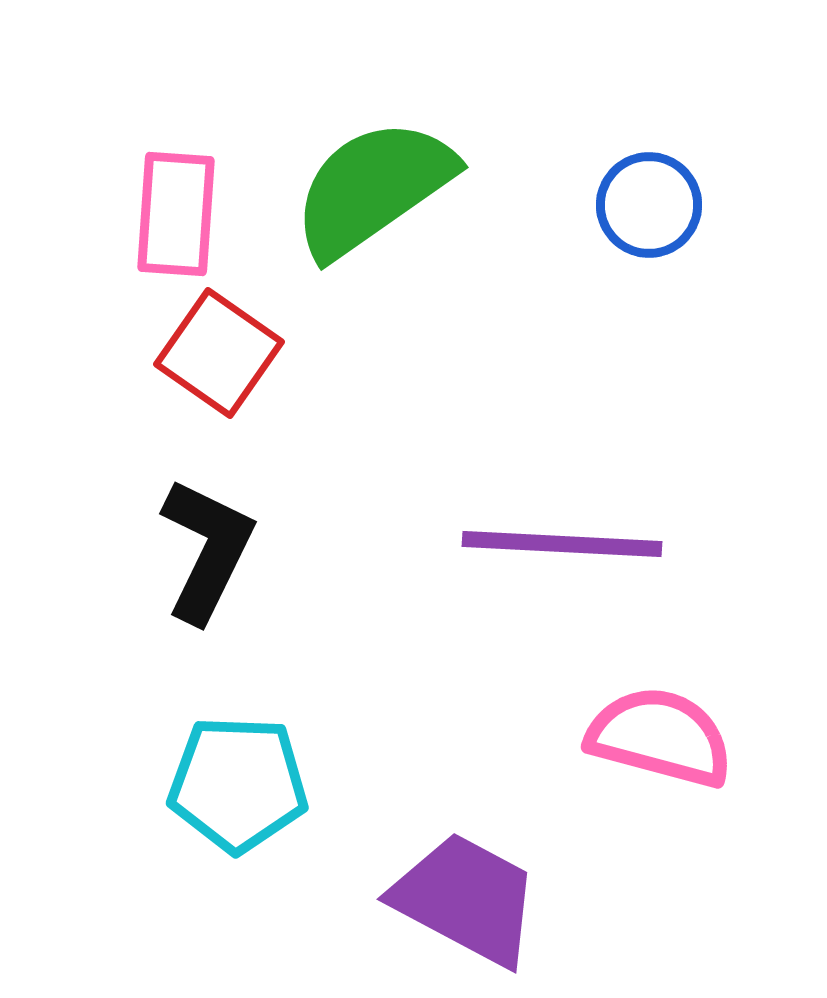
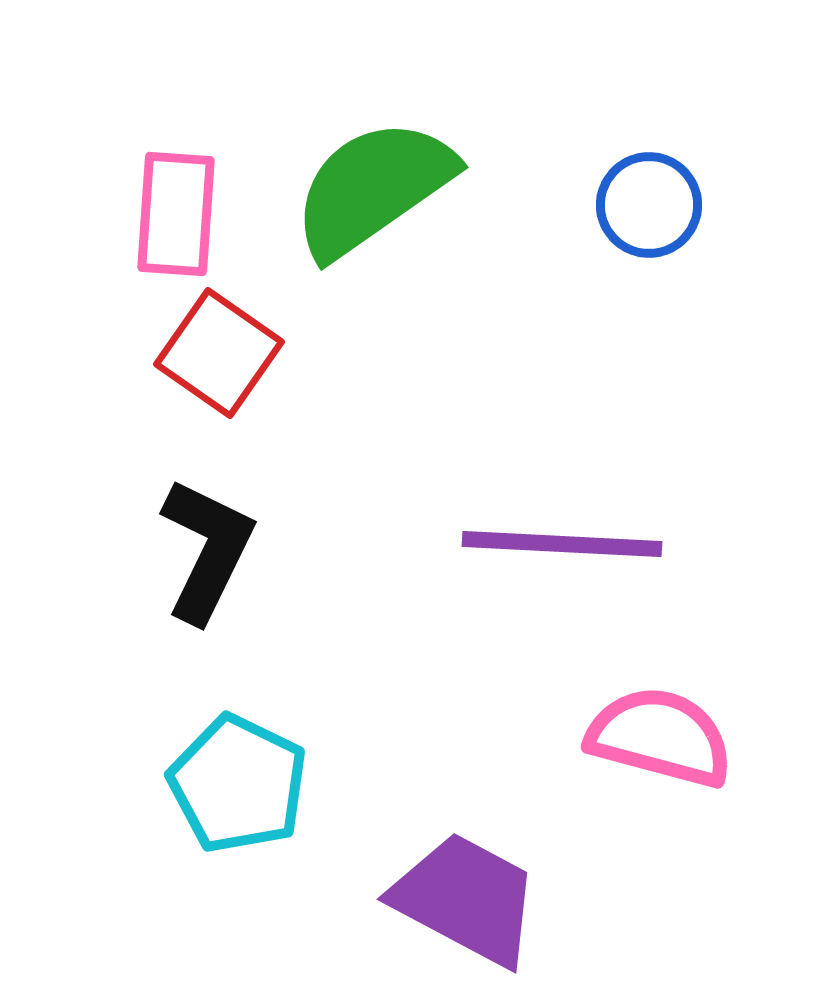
cyan pentagon: rotated 24 degrees clockwise
